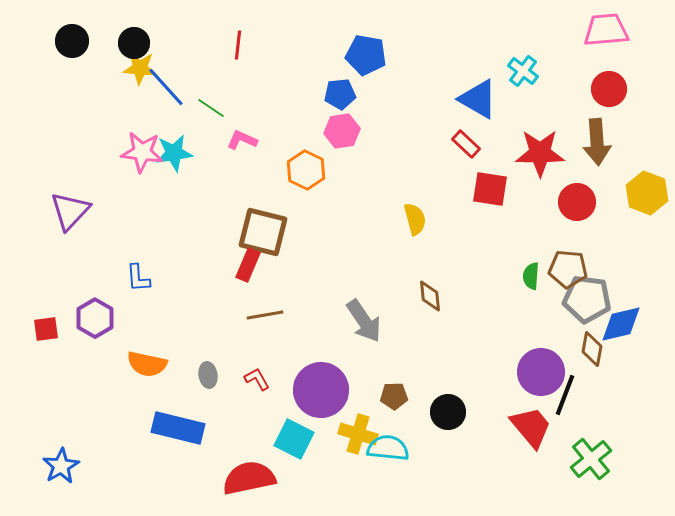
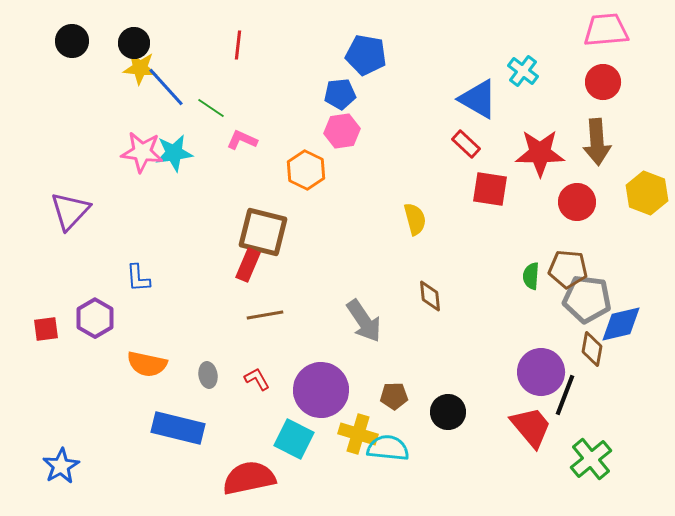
red circle at (609, 89): moved 6 px left, 7 px up
